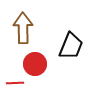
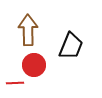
brown arrow: moved 5 px right, 2 px down
red circle: moved 1 px left, 1 px down
